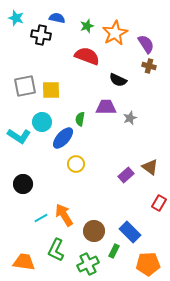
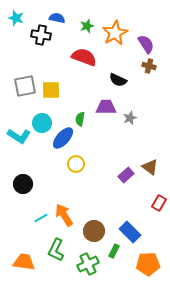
red semicircle: moved 3 px left, 1 px down
cyan circle: moved 1 px down
